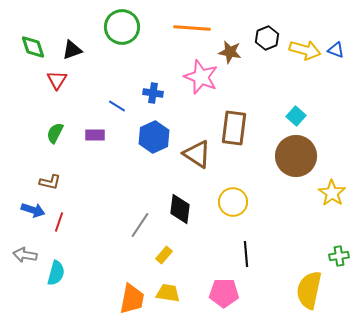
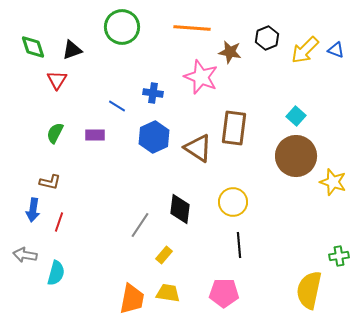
yellow arrow: rotated 120 degrees clockwise
brown triangle: moved 1 px right, 6 px up
yellow star: moved 1 px right, 11 px up; rotated 16 degrees counterclockwise
blue arrow: rotated 80 degrees clockwise
black line: moved 7 px left, 9 px up
